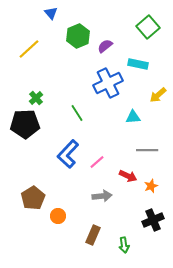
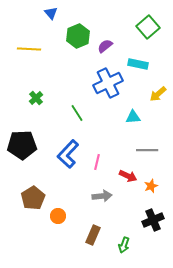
yellow line: rotated 45 degrees clockwise
yellow arrow: moved 1 px up
black pentagon: moved 3 px left, 21 px down
pink line: rotated 35 degrees counterclockwise
green arrow: rotated 28 degrees clockwise
